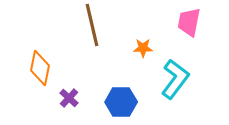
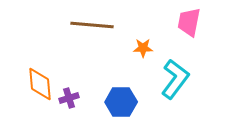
brown line: rotated 72 degrees counterclockwise
orange diamond: moved 16 px down; rotated 16 degrees counterclockwise
purple cross: rotated 30 degrees clockwise
